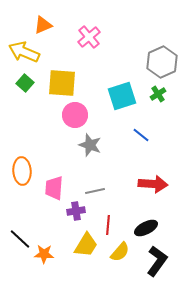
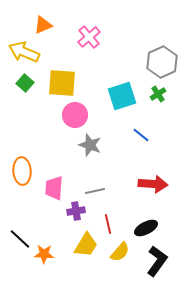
red line: moved 1 px up; rotated 18 degrees counterclockwise
